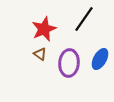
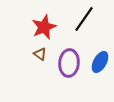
red star: moved 2 px up
blue ellipse: moved 3 px down
